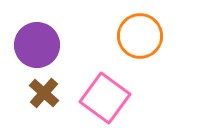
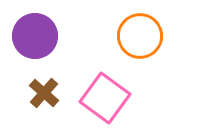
purple circle: moved 2 px left, 9 px up
